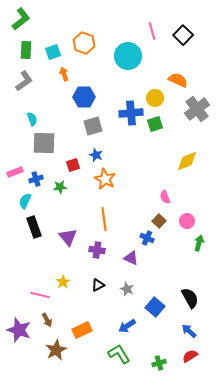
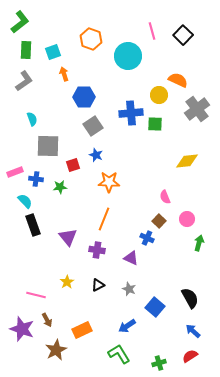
green L-shape at (21, 19): moved 1 px left, 3 px down
orange hexagon at (84, 43): moved 7 px right, 4 px up
yellow circle at (155, 98): moved 4 px right, 3 px up
green square at (155, 124): rotated 21 degrees clockwise
gray square at (93, 126): rotated 18 degrees counterclockwise
gray square at (44, 143): moved 4 px right, 3 px down
yellow diamond at (187, 161): rotated 15 degrees clockwise
blue cross at (36, 179): rotated 24 degrees clockwise
orange star at (105, 179): moved 4 px right, 3 px down; rotated 25 degrees counterclockwise
cyan semicircle at (25, 201): rotated 112 degrees clockwise
orange line at (104, 219): rotated 30 degrees clockwise
pink circle at (187, 221): moved 2 px up
black rectangle at (34, 227): moved 1 px left, 2 px up
yellow star at (63, 282): moved 4 px right
gray star at (127, 289): moved 2 px right
pink line at (40, 295): moved 4 px left
purple star at (19, 330): moved 3 px right, 1 px up
blue arrow at (189, 331): moved 4 px right
